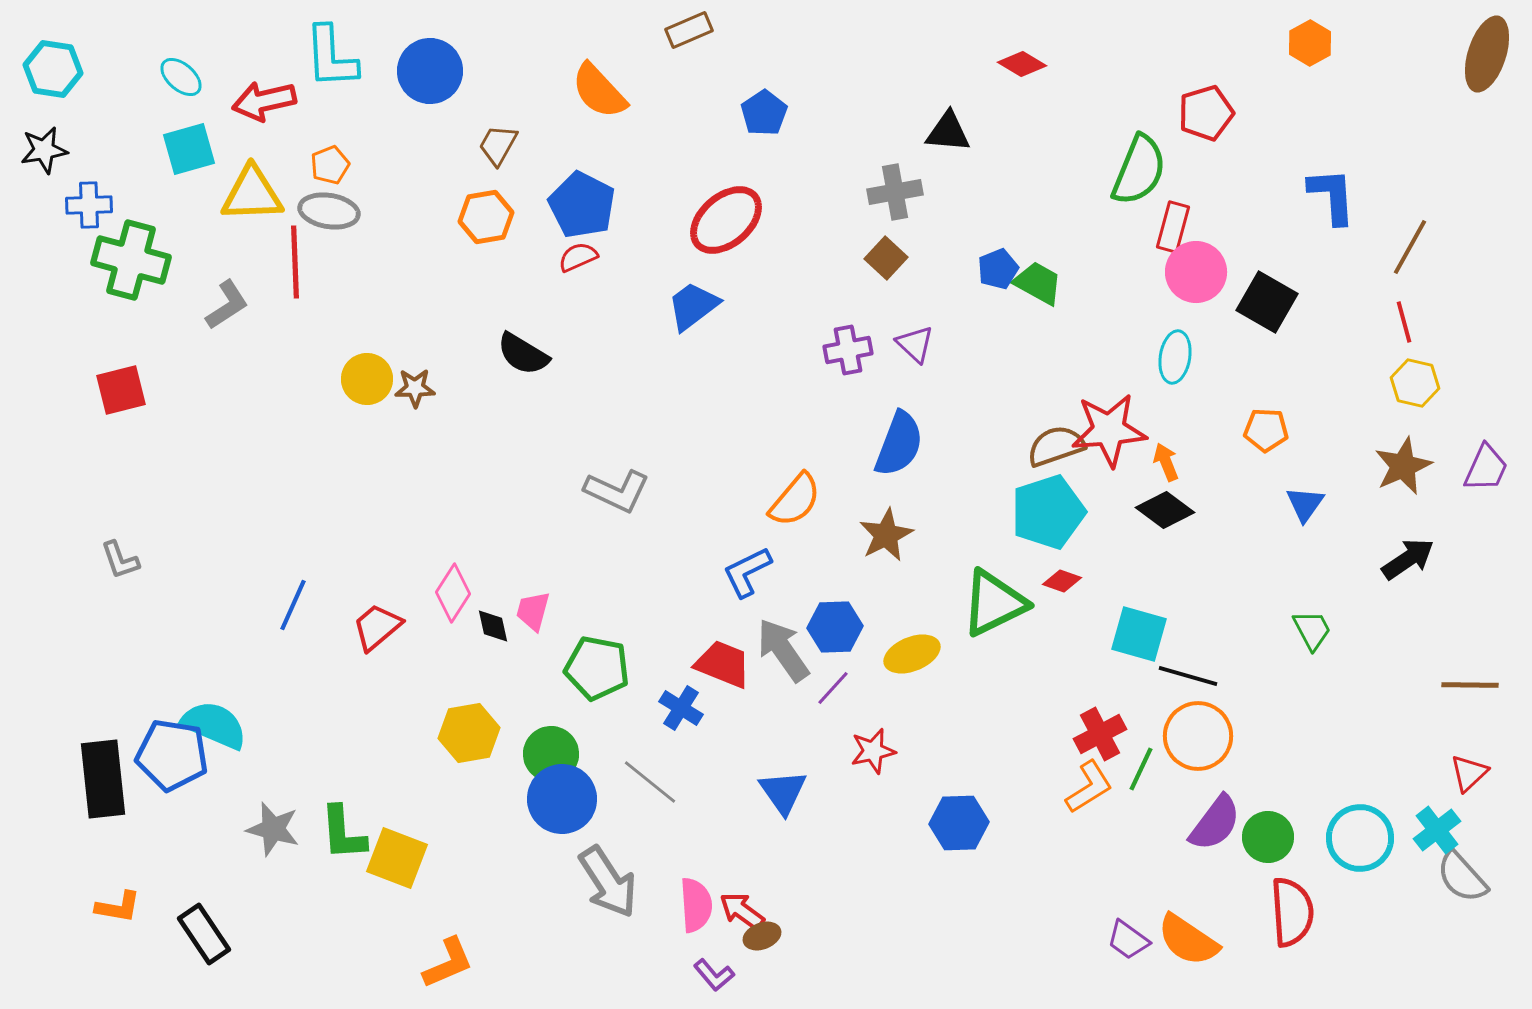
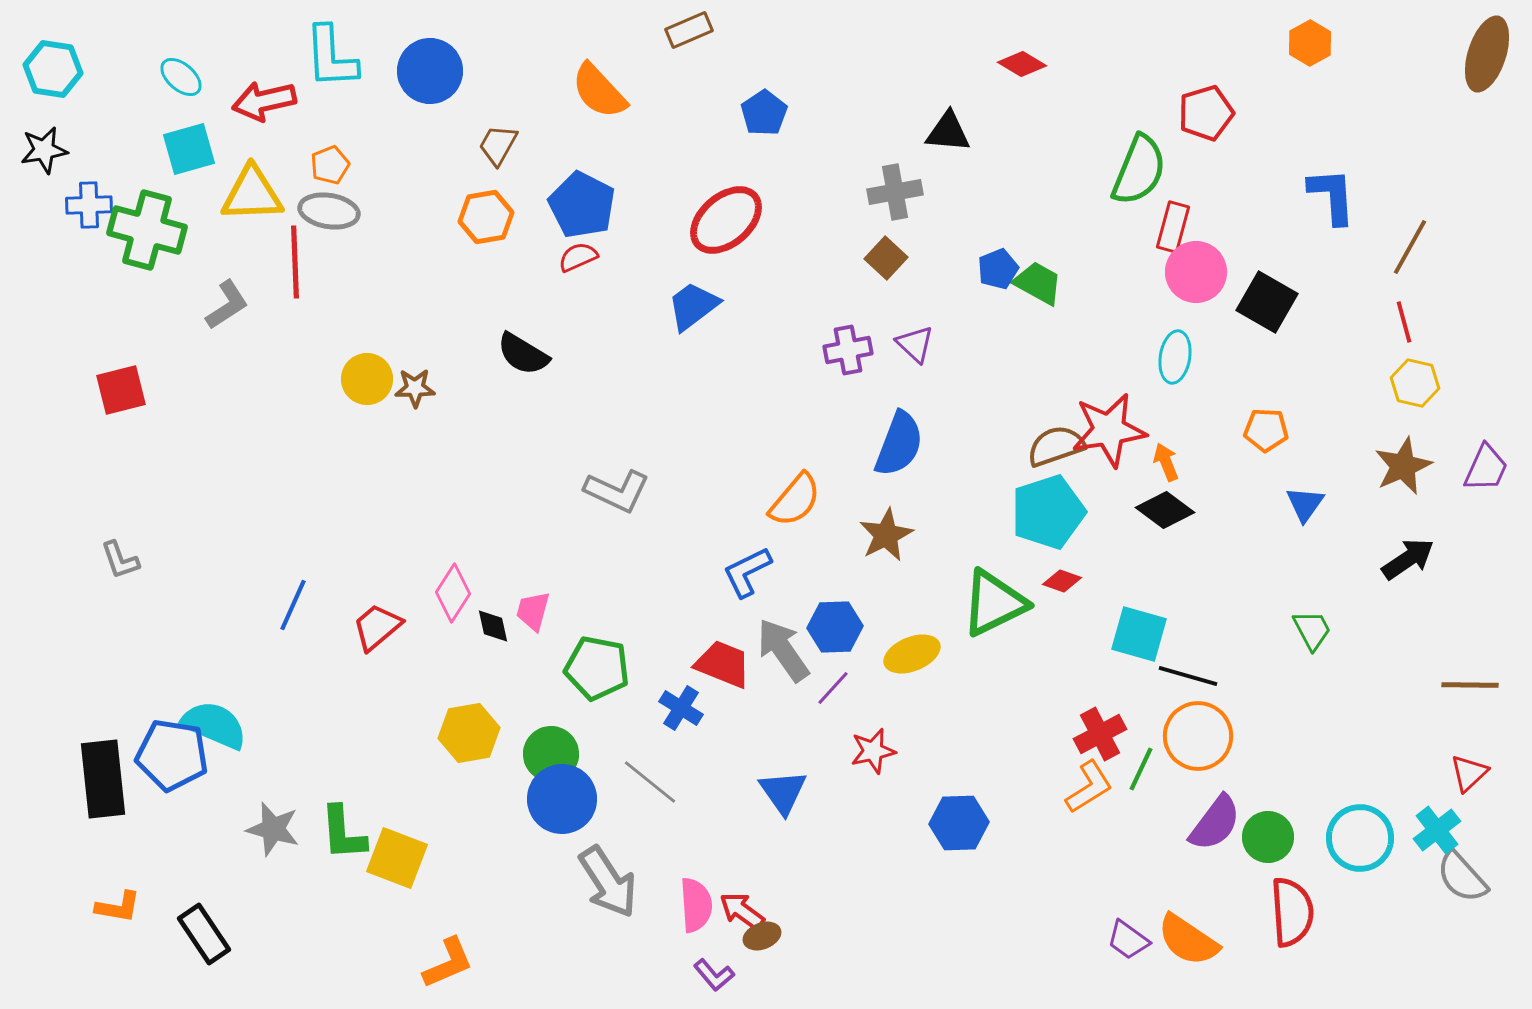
green cross at (131, 260): moved 16 px right, 30 px up
red star at (1109, 430): rotated 4 degrees counterclockwise
